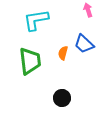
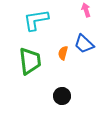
pink arrow: moved 2 px left
black circle: moved 2 px up
